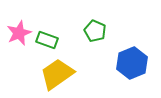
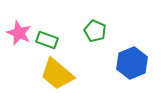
pink star: rotated 25 degrees counterclockwise
yellow trapezoid: rotated 105 degrees counterclockwise
